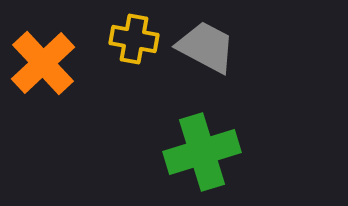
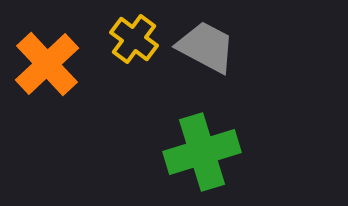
yellow cross: rotated 27 degrees clockwise
orange cross: moved 4 px right, 1 px down
